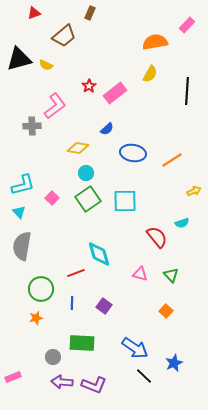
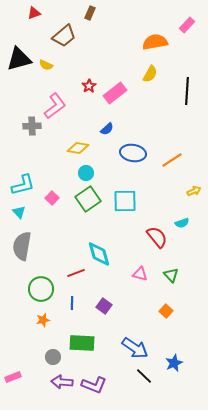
orange star at (36, 318): moved 7 px right, 2 px down
